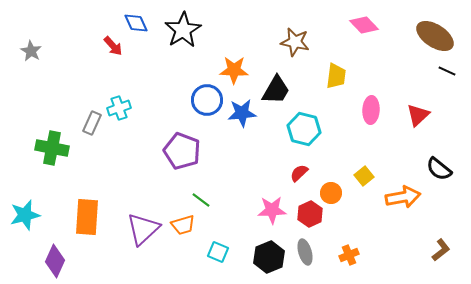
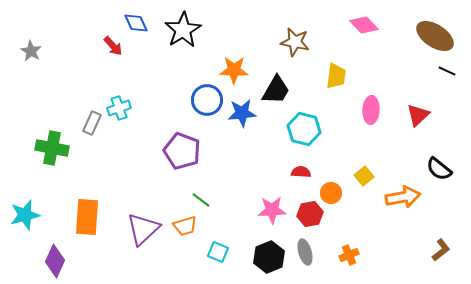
red semicircle: moved 2 px right, 1 px up; rotated 48 degrees clockwise
red hexagon: rotated 15 degrees clockwise
orange trapezoid: moved 2 px right, 1 px down
